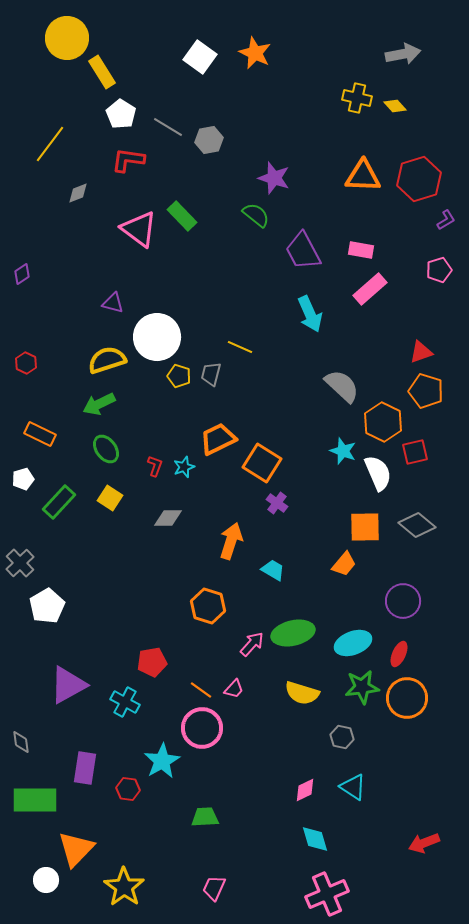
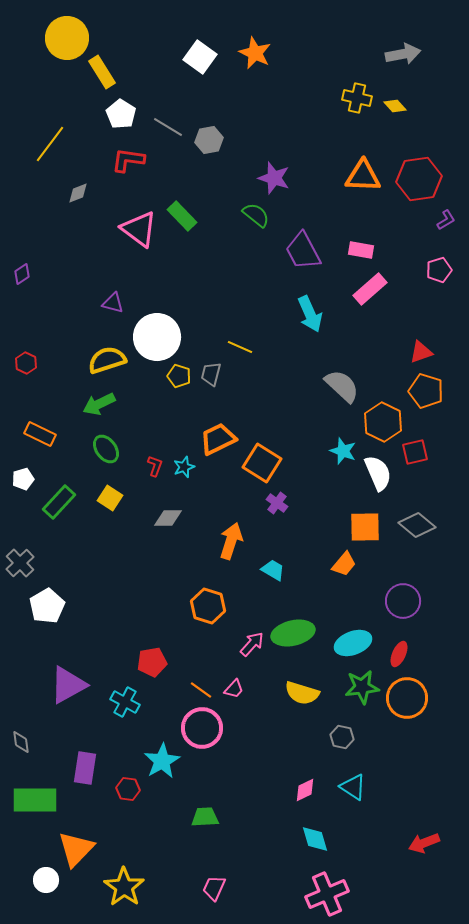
red hexagon at (419, 179): rotated 9 degrees clockwise
